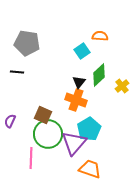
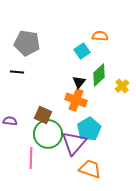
purple semicircle: rotated 72 degrees clockwise
